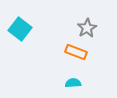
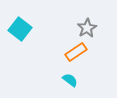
orange rectangle: rotated 55 degrees counterclockwise
cyan semicircle: moved 3 px left, 3 px up; rotated 42 degrees clockwise
